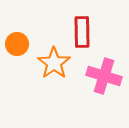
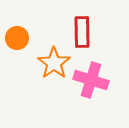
orange circle: moved 6 px up
pink cross: moved 13 px left, 4 px down
